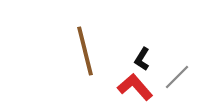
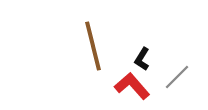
brown line: moved 8 px right, 5 px up
red L-shape: moved 3 px left, 1 px up
